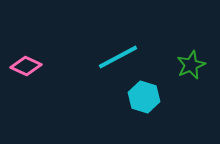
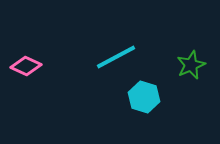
cyan line: moved 2 px left
